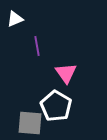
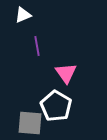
white triangle: moved 8 px right, 4 px up
